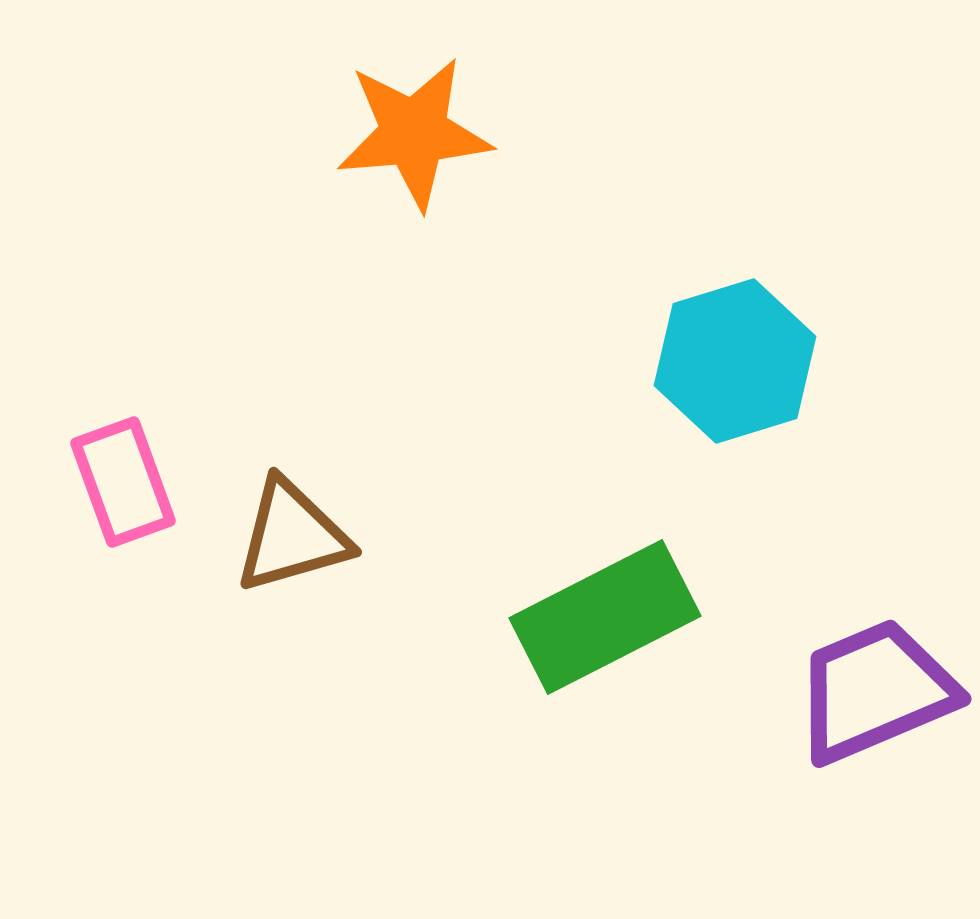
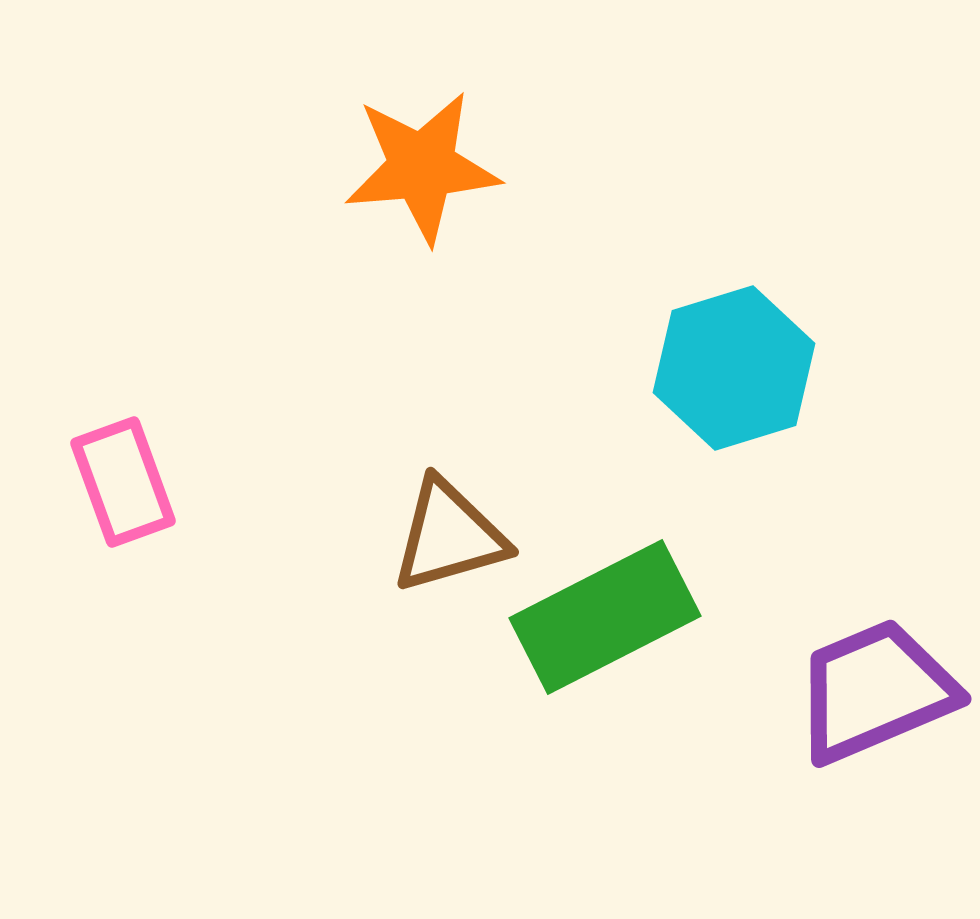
orange star: moved 8 px right, 34 px down
cyan hexagon: moved 1 px left, 7 px down
brown triangle: moved 157 px right
